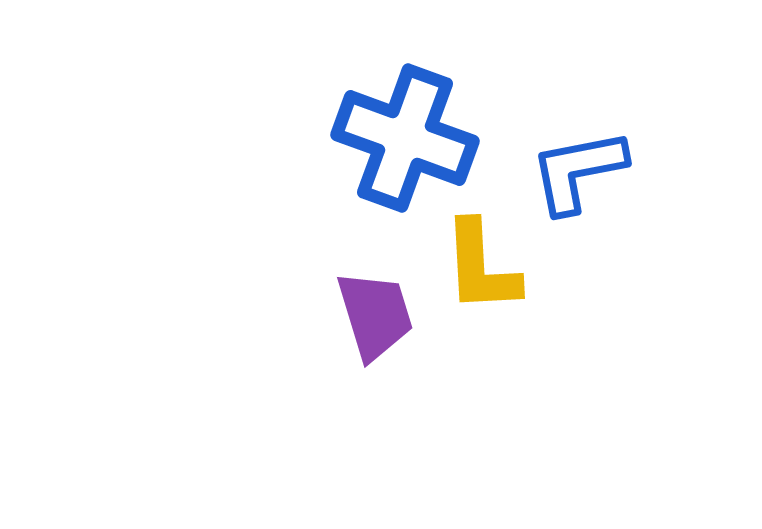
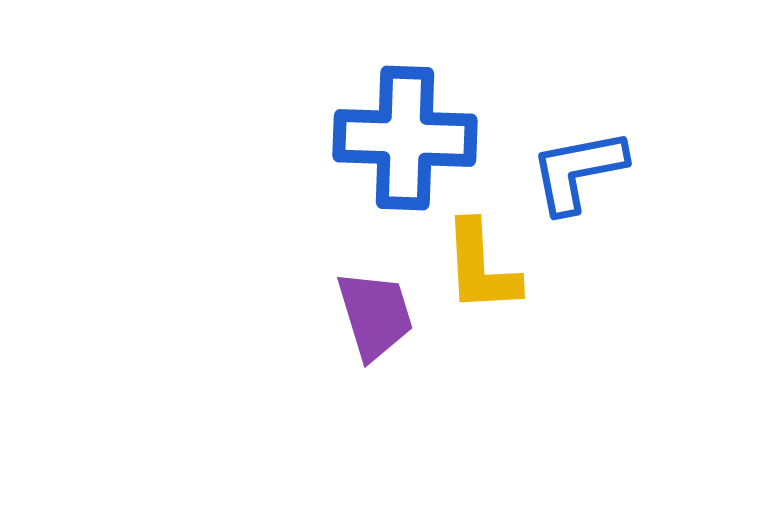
blue cross: rotated 18 degrees counterclockwise
